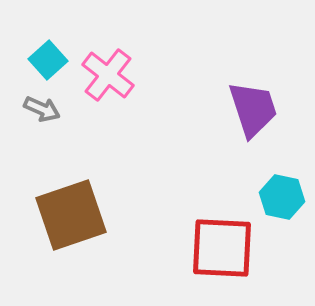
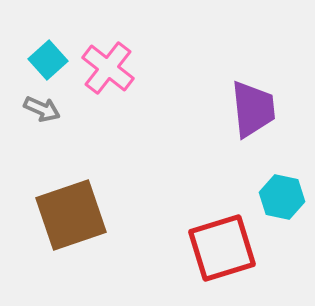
pink cross: moved 7 px up
purple trapezoid: rotated 12 degrees clockwise
red square: rotated 20 degrees counterclockwise
